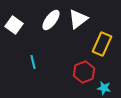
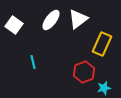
cyan star: rotated 24 degrees counterclockwise
